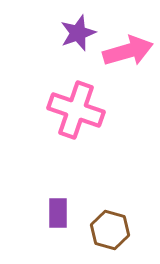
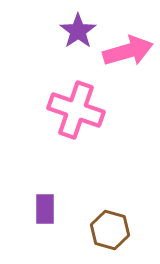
purple star: moved 2 px up; rotated 15 degrees counterclockwise
purple rectangle: moved 13 px left, 4 px up
